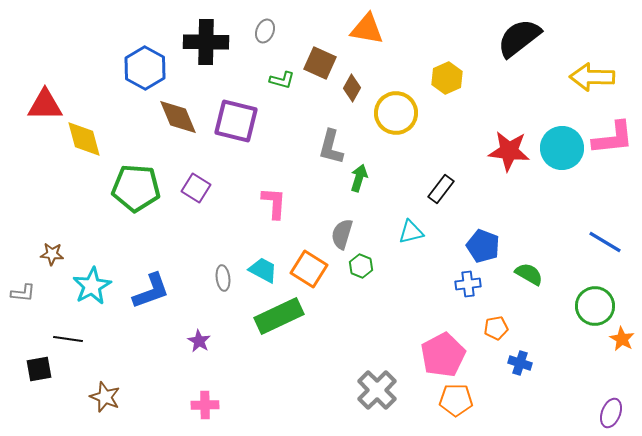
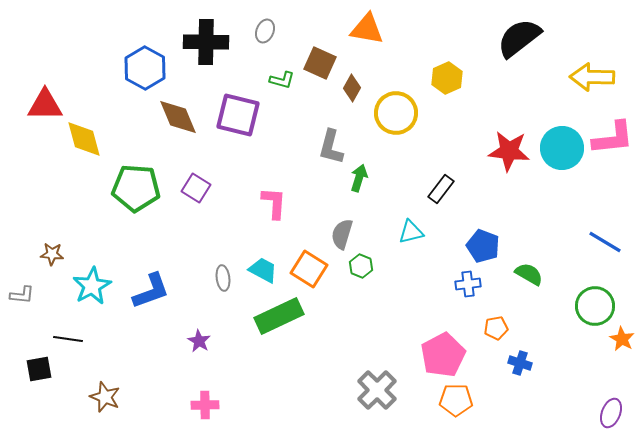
purple square at (236, 121): moved 2 px right, 6 px up
gray L-shape at (23, 293): moved 1 px left, 2 px down
